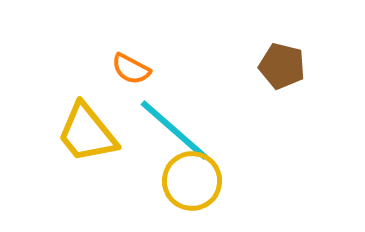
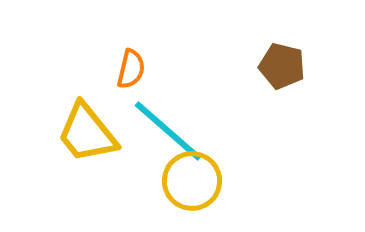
orange semicircle: rotated 105 degrees counterclockwise
cyan line: moved 6 px left, 1 px down
